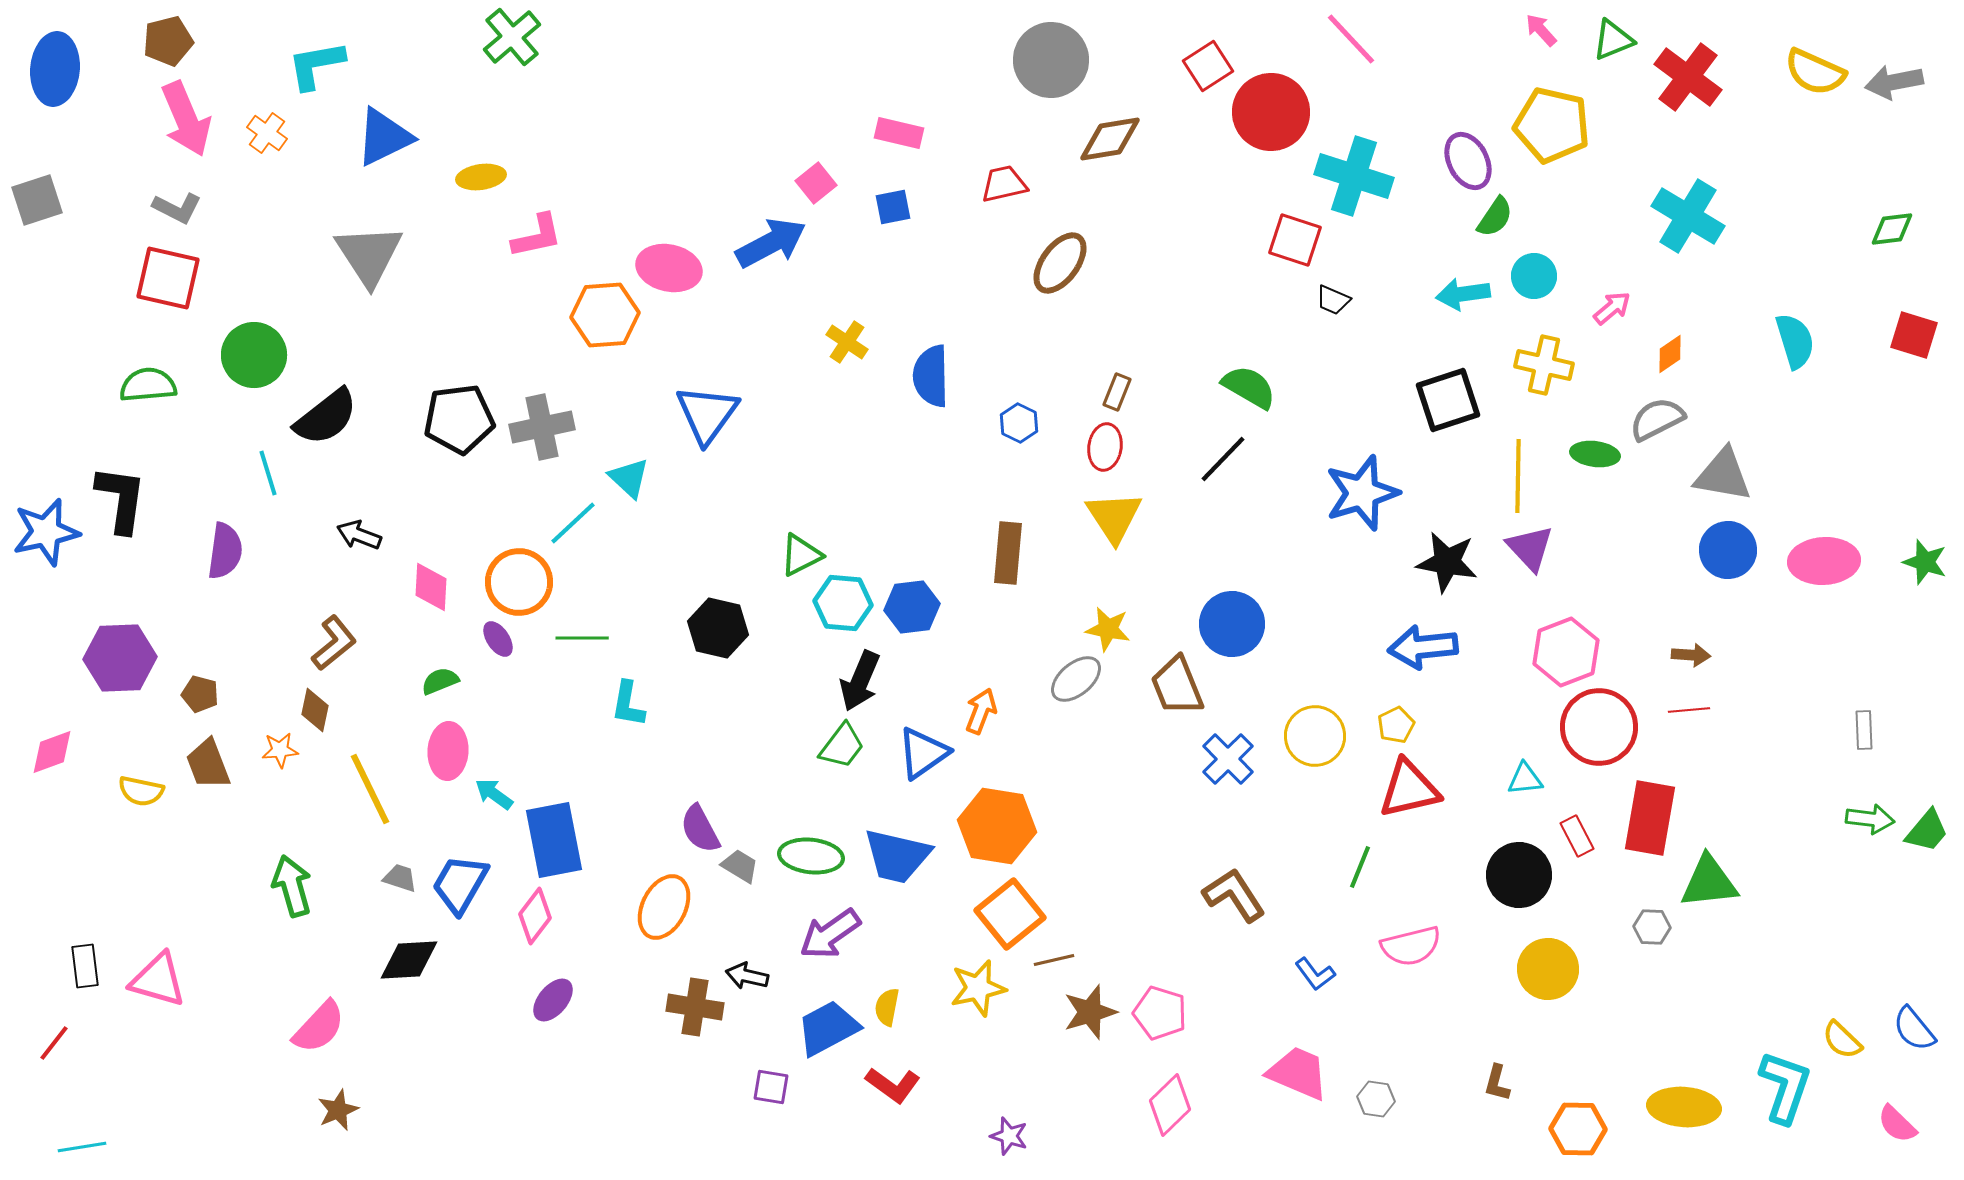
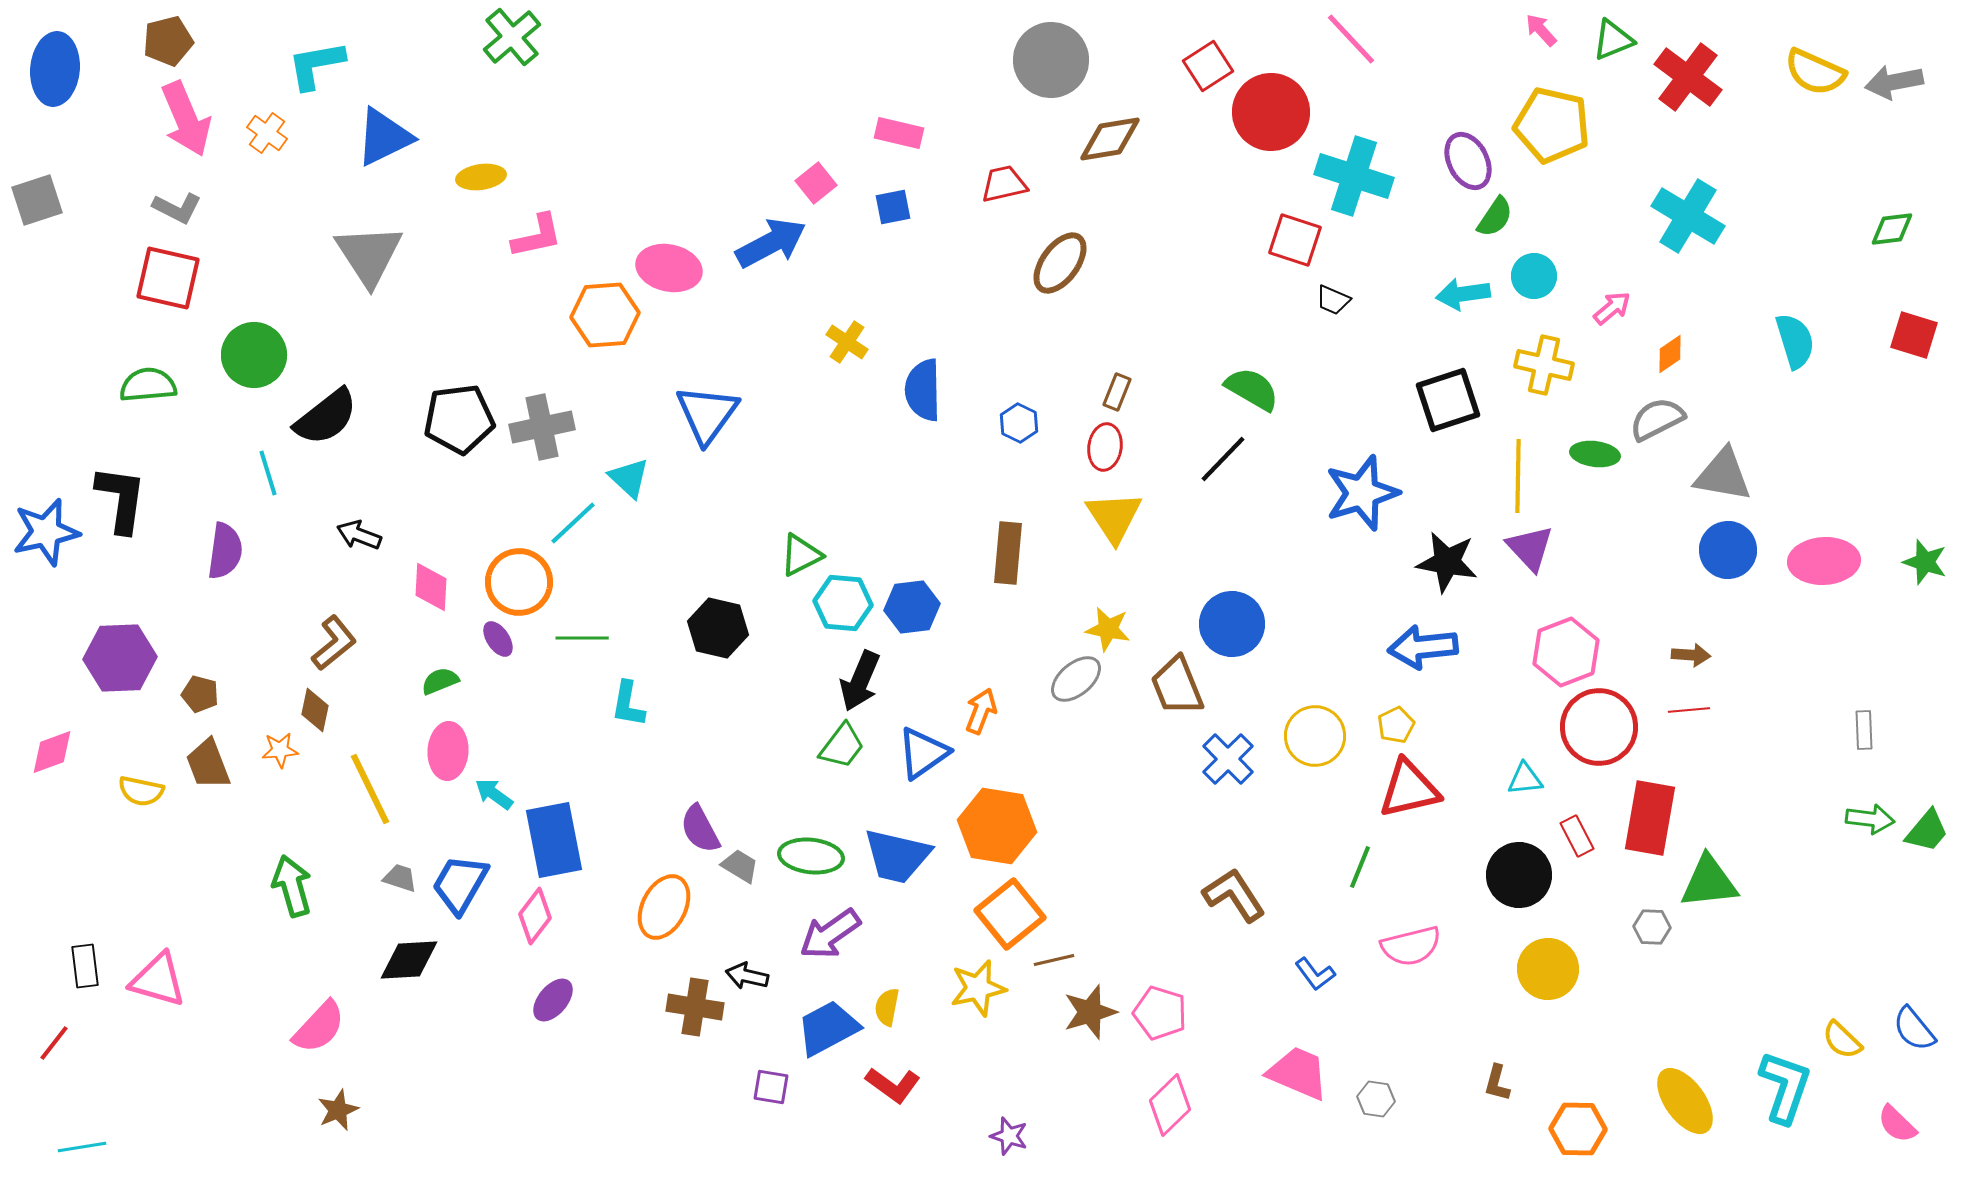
blue semicircle at (931, 376): moved 8 px left, 14 px down
green semicircle at (1249, 387): moved 3 px right, 2 px down
yellow ellipse at (1684, 1107): moved 1 px right, 6 px up; rotated 50 degrees clockwise
